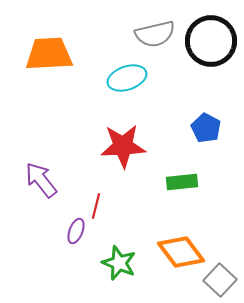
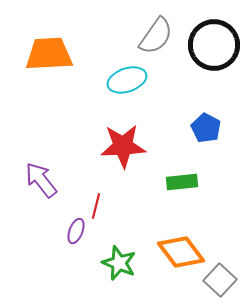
gray semicircle: moved 1 px right, 2 px down; rotated 42 degrees counterclockwise
black circle: moved 3 px right, 4 px down
cyan ellipse: moved 2 px down
